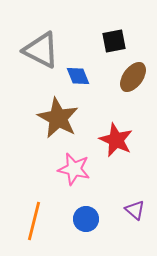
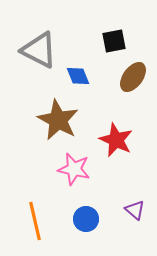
gray triangle: moved 2 px left
brown star: moved 2 px down
orange line: moved 1 px right; rotated 27 degrees counterclockwise
